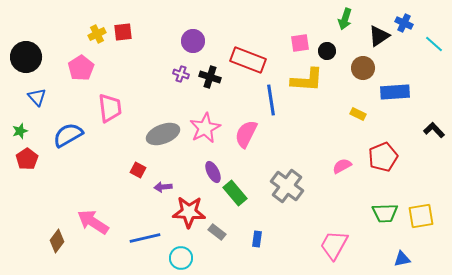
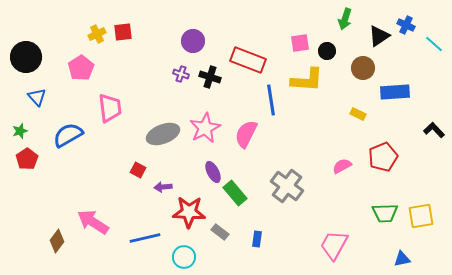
blue cross at (404, 23): moved 2 px right, 2 px down
gray rectangle at (217, 232): moved 3 px right
cyan circle at (181, 258): moved 3 px right, 1 px up
